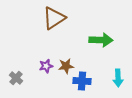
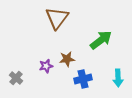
brown triangle: moved 3 px right; rotated 20 degrees counterclockwise
green arrow: rotated 40 degrees counterclockwise
brown star: moved 1 px right, 7 px up
blue cross: moved 1 px right, 2 px up; rotated 18 degrees counterclockwise
